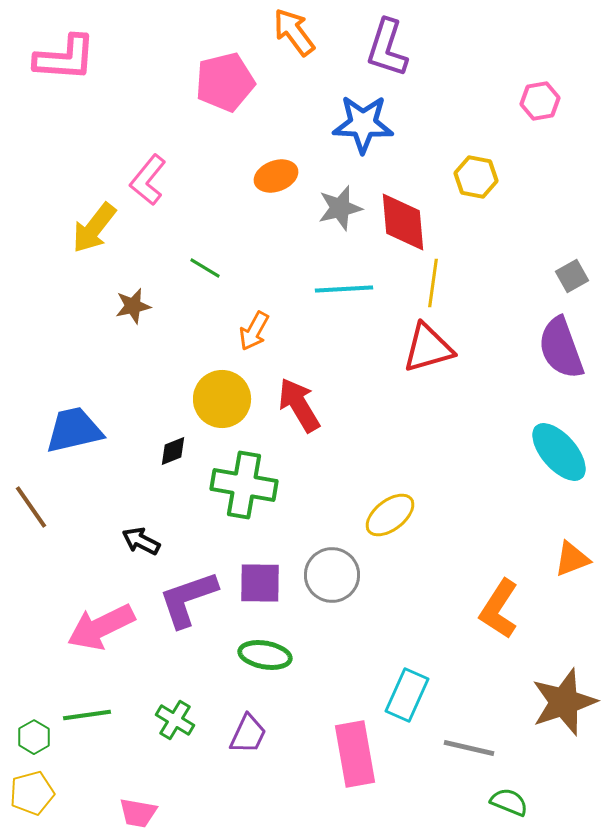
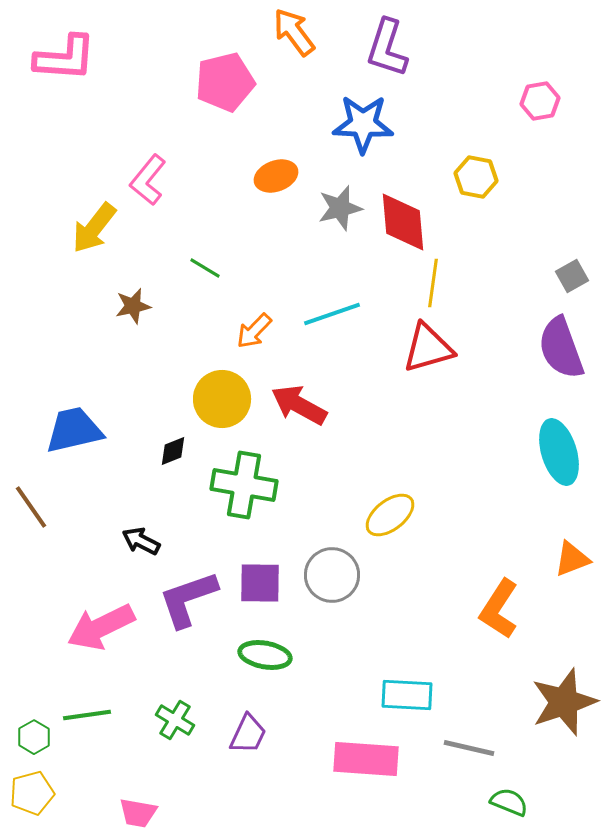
cyan line at (344, 289): moved 12 px left, 25 px down; rotated 16 degrees counterclockwise
orange arrow at (254, 331): rotated 15 degrees clockwise
red arrow at (299, 405): rotated 30 degrees counterclockwise
cyan ellipse at (559, 452): rotated 24 degrees clockwise
cyan rectangle at (407, 695): rotated 69 degrees clockwise
pink rectangle at (355, 754): moved 11 px right, 5 px down; rotated 76 degrees counterclockwise
